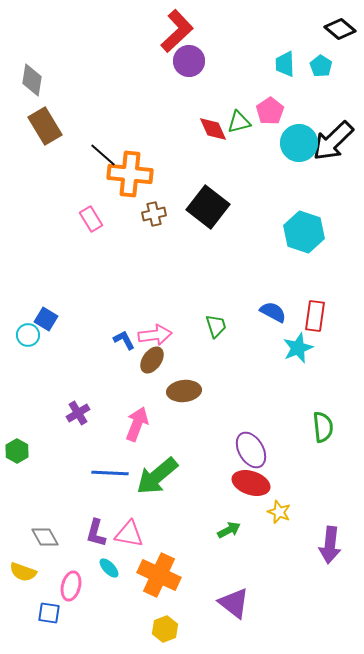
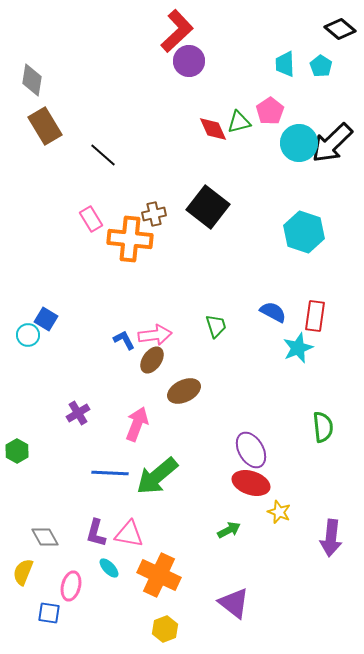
black arrow at (333, 141): moved 1 px left, 2 px down
orange cross at (130, 174): moved 65 px down
brown ellipse at (184, 391): rotated 20 degrees counterclockwise
purple arrow at (330, 545): moved 1 px right, 7 px up
yellow semicircle at (23, 572): rotated 92 degrees clockwise
